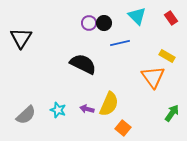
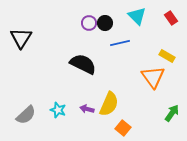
black circle: moved 1 px right
